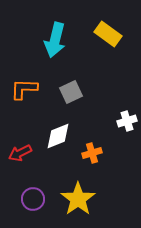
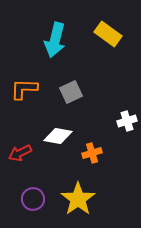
white diamond: rotated 32 degrees clockwise
